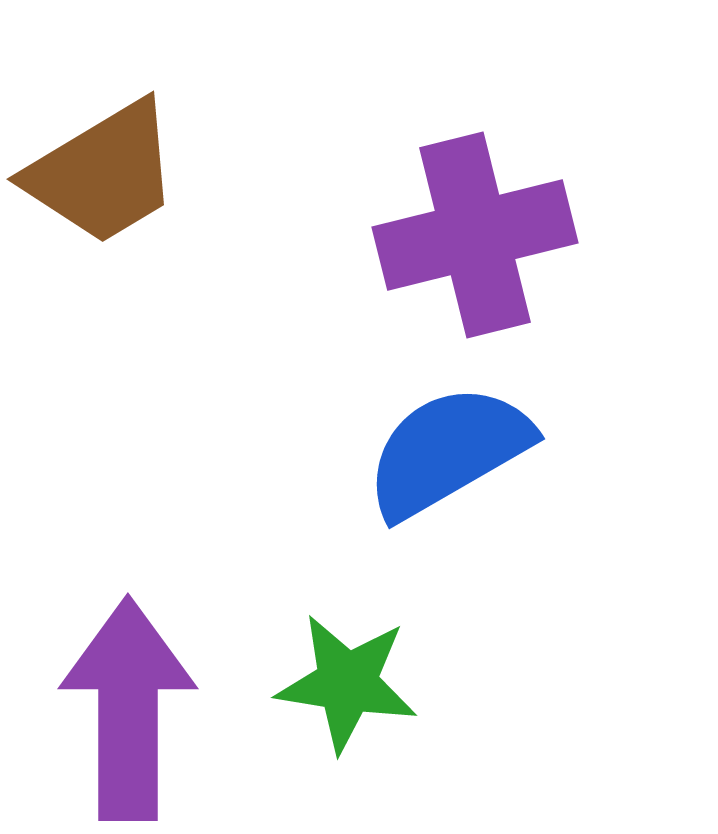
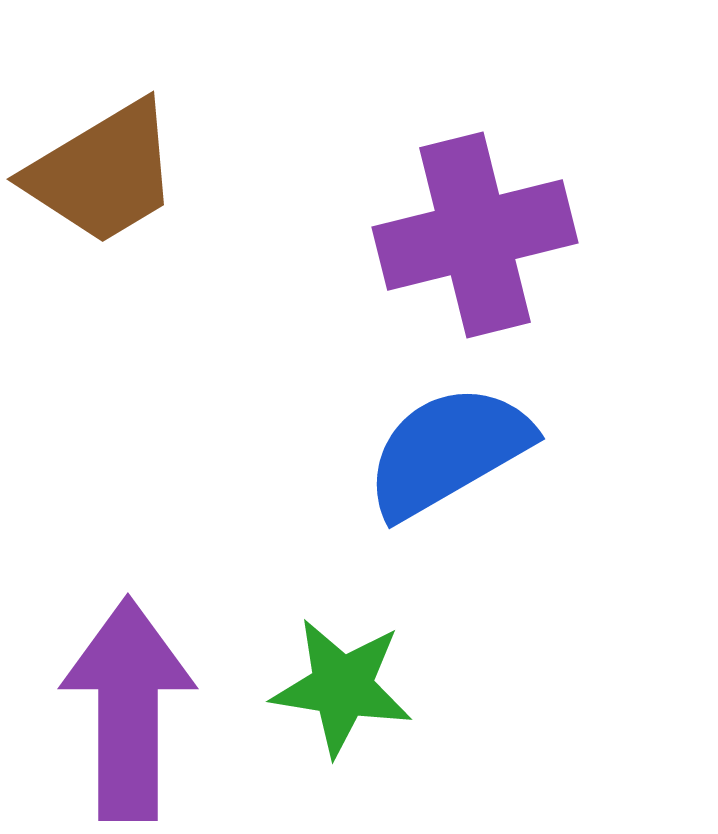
green star: moved 5 px left, 4 px down
